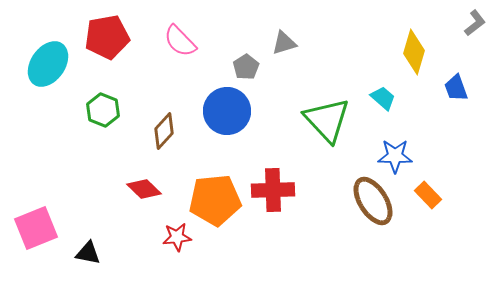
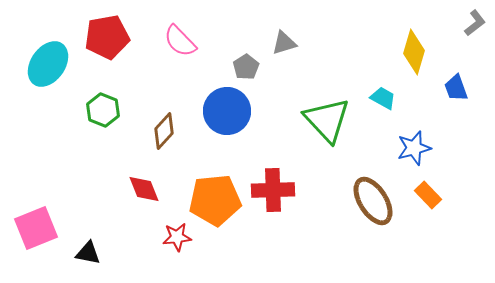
cyan trapezoid: rotated 12 degrees counterclockwise
blue star: moved 19 px right, 8 px up; rotated 16 degrees counterclockwise
red diamond: rotated 24 degrees clockwise
